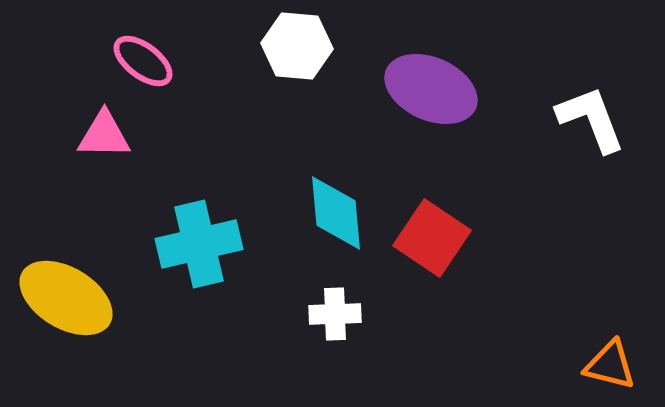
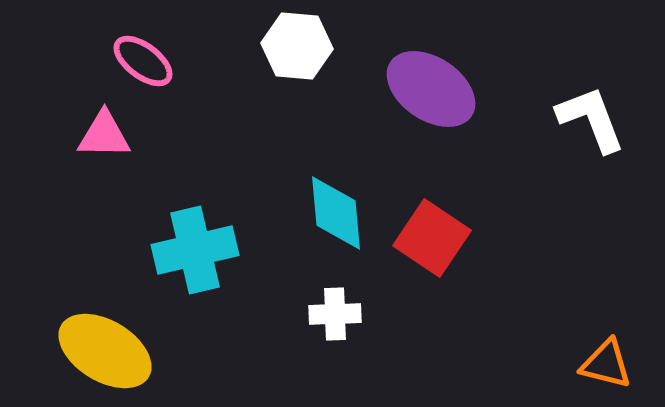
purple ellipse: rotated 10 degrees clockwise
cyan cross: moved 4 px left, 6 px down
yellow ellipse: moved 39 px right, 53 px down
orange triangle: moved 4 px left, 1 px up
